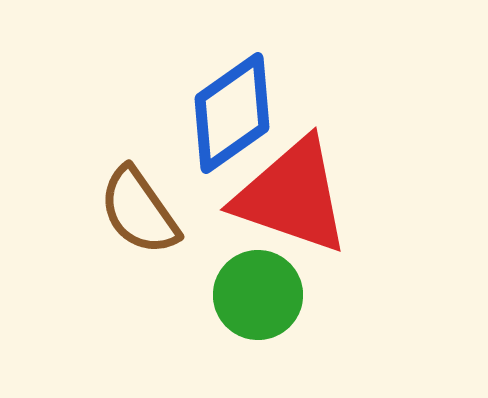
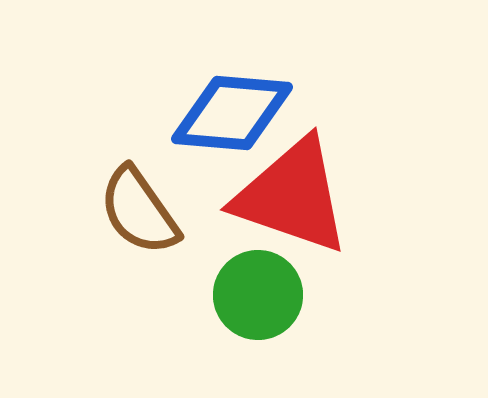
blue diamond: rotated 40 degrees clockwise
